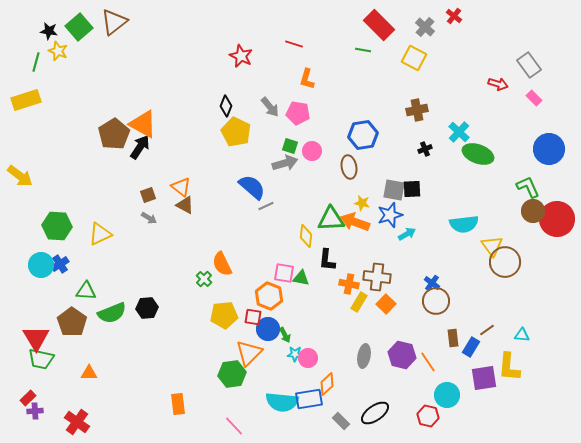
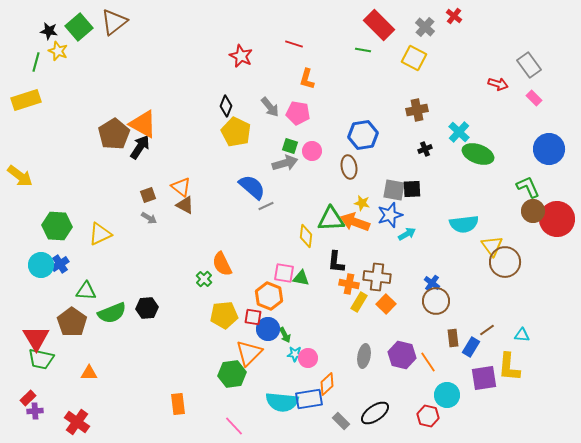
black L-shape at (327, 260): moved 9 px right, 2 px down
